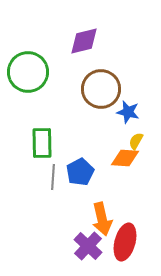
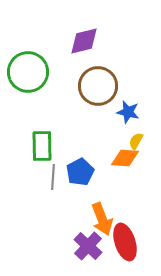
brown circle: moved 3 px left, 3 px up
green rectangle: moved 3 px down
orange arrow: rotated 8 degrees counterclockwise
red ellipse: rotated 33 degrees counterclockwise
